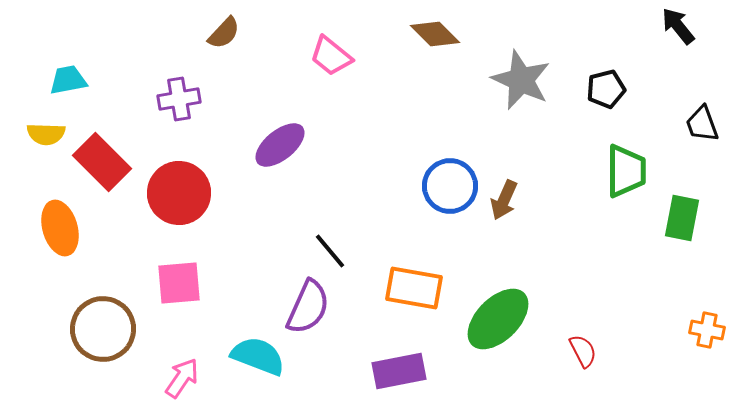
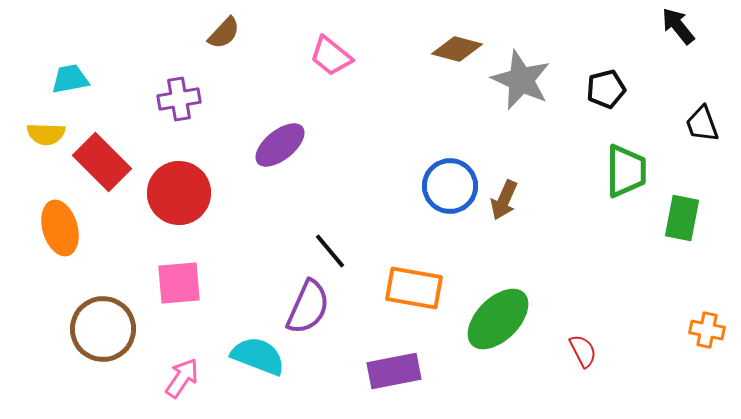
brown diamond: moved 22 px right, 15 px down; rotated 30 degrees counterclockwise
cyan trapezoid: moved 2 px right, 1 px up
purple rectangle: moved 5 px left
